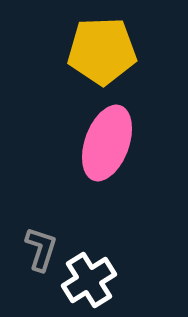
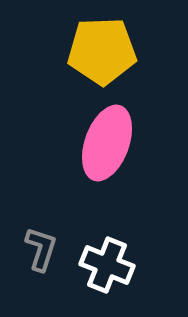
white cross: moved 18 px right, 15 px up; rotated 36 degrees counterclockwise
